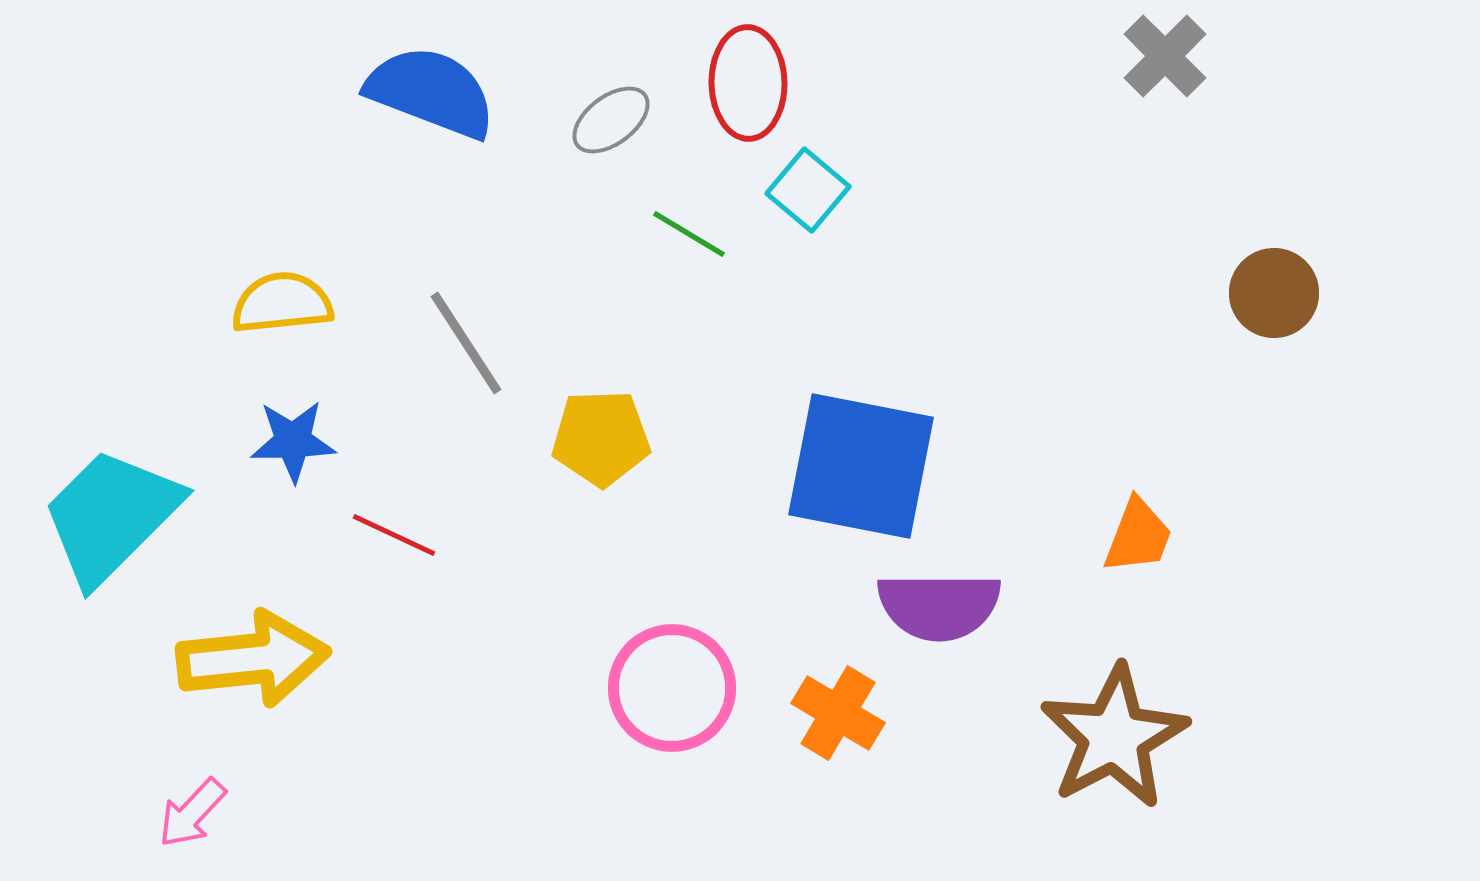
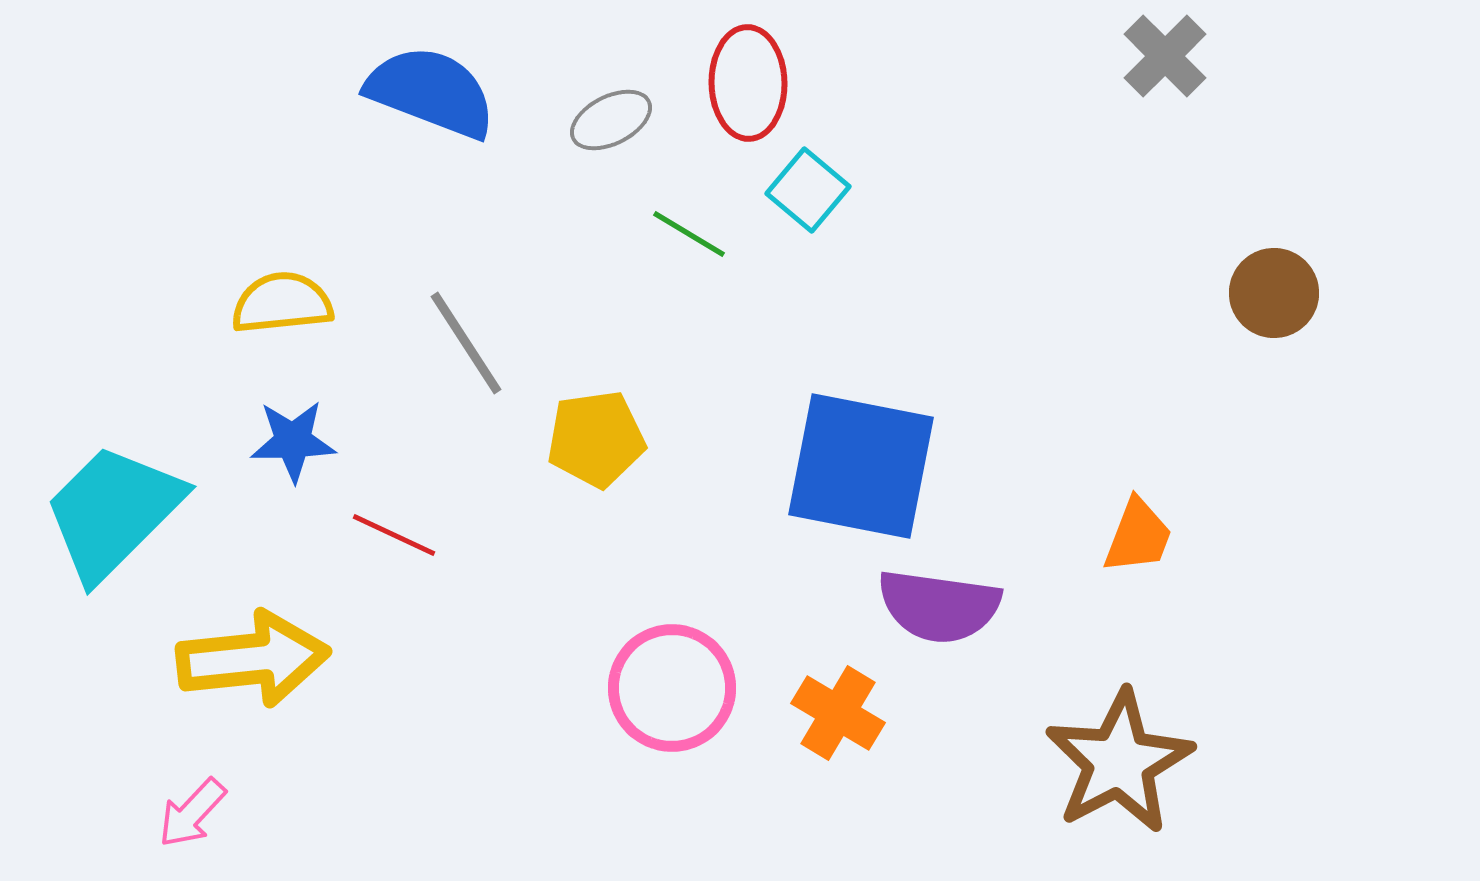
gray ellipse: rotated 10 degrees clockwise
yellow pentagon: moved 5 px left, 1 px down; rotated 6 degrees counterclockwise
cyan trapezoid: moved 2 px right, 4 px up
purple semicircle: rotated 8 degrees clockwise
brown star: moved 5 px right, 25 px down
